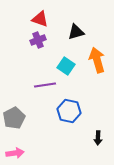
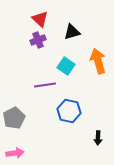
red triangle: rotated 24 degrees clockwise
black triangle: moved 4 px left
orange arrow: moved 1 px right, 1 px down
